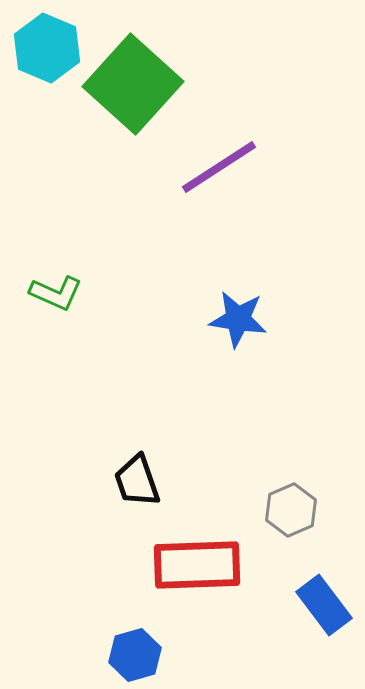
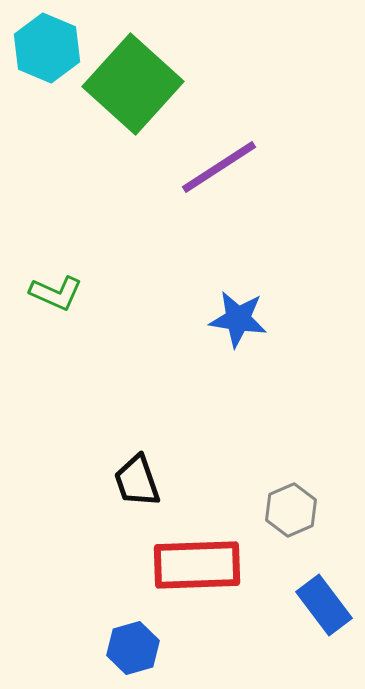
blue hexagon: moved 2 px left, 7 px up
